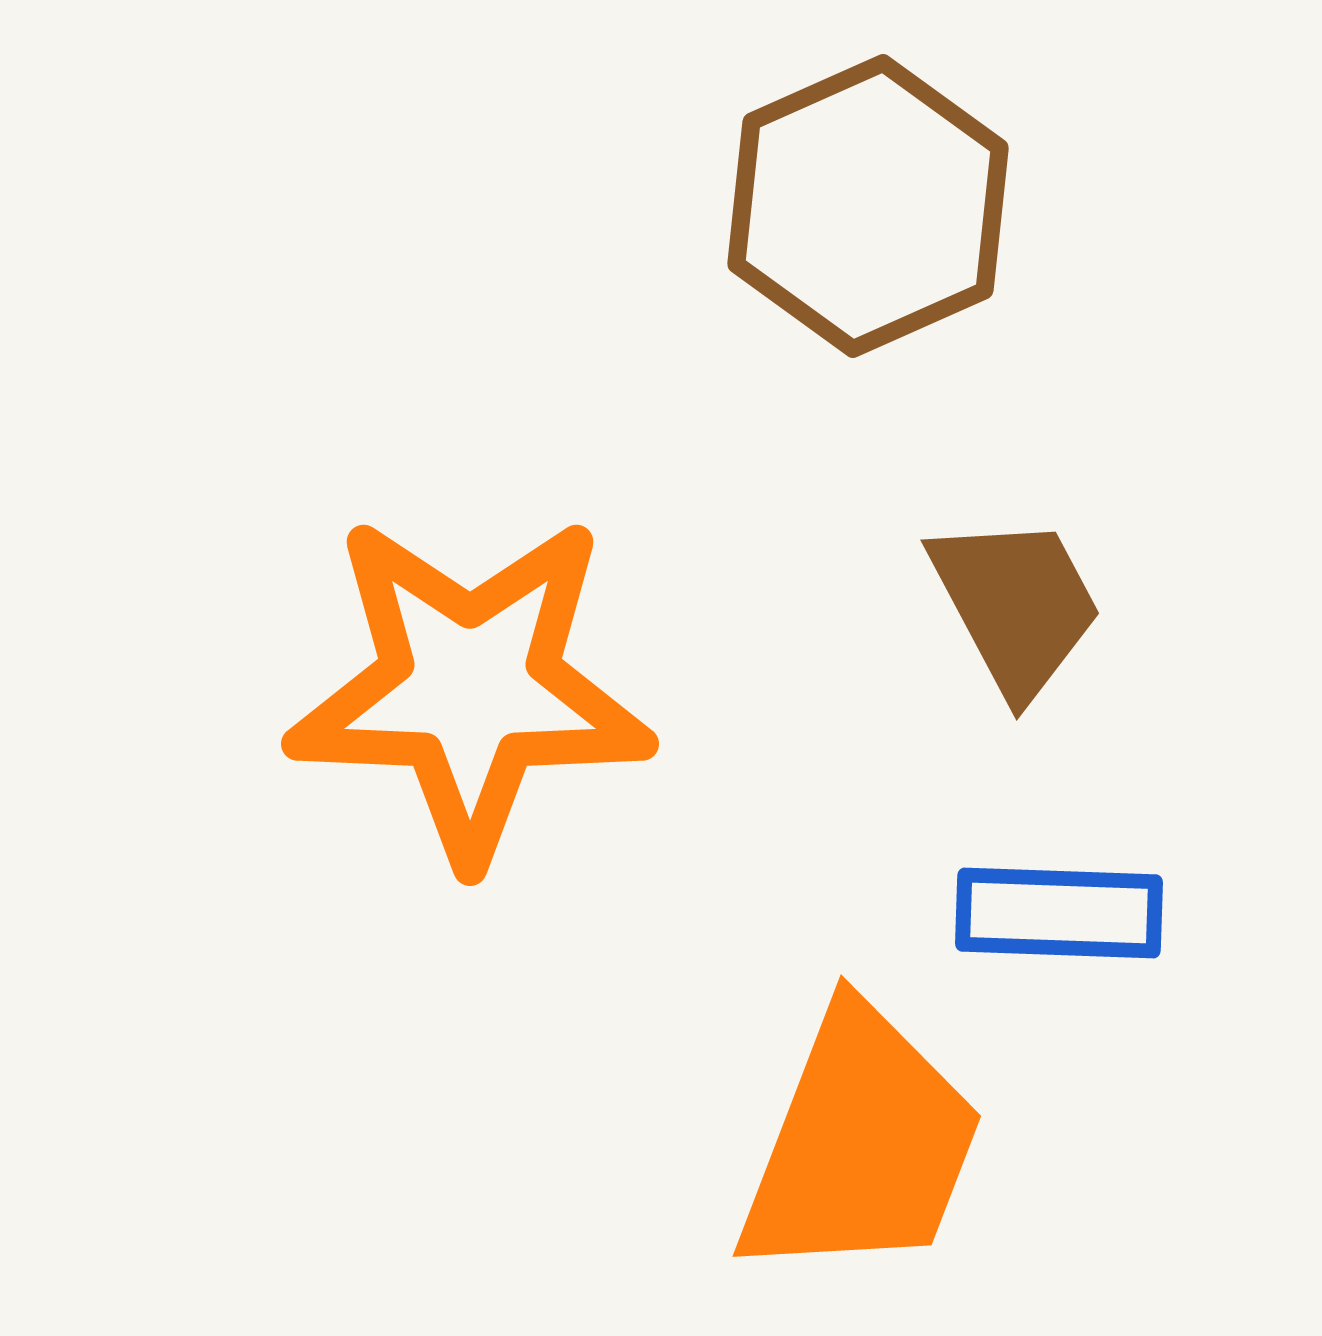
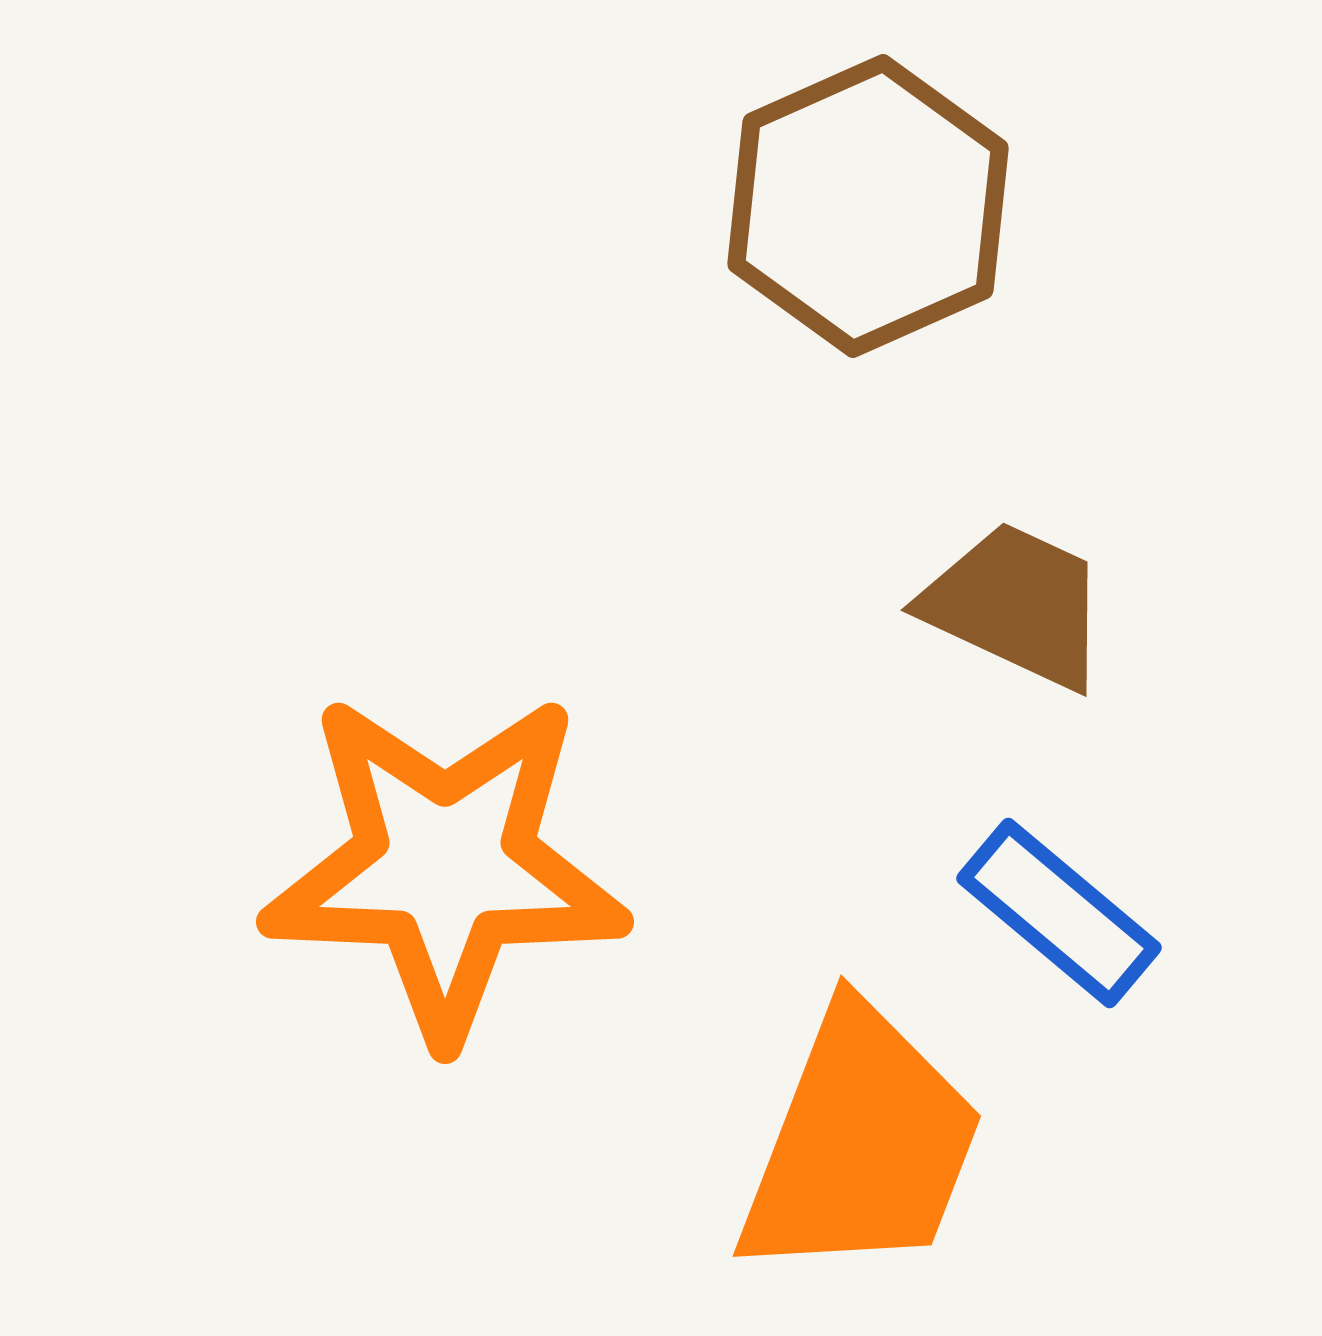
brown trapezoid: rotated 37 degrees counterclockwise
orange star: moved 25 px left, 178 px down
blue rectangle: rotated 38 degrees clockwise
